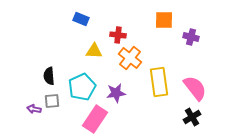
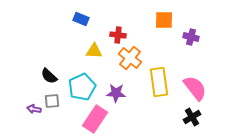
black semicircle: rotated 42 degrees counterclockwise
purple star: rotated 12 degrees clockwise
